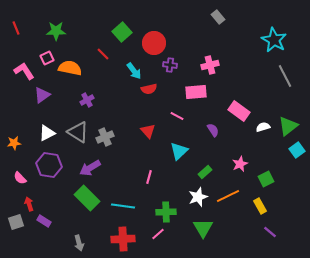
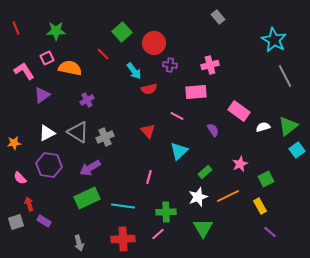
green rectangle at (87, 198): rotated 70 degrees counterclockwise
